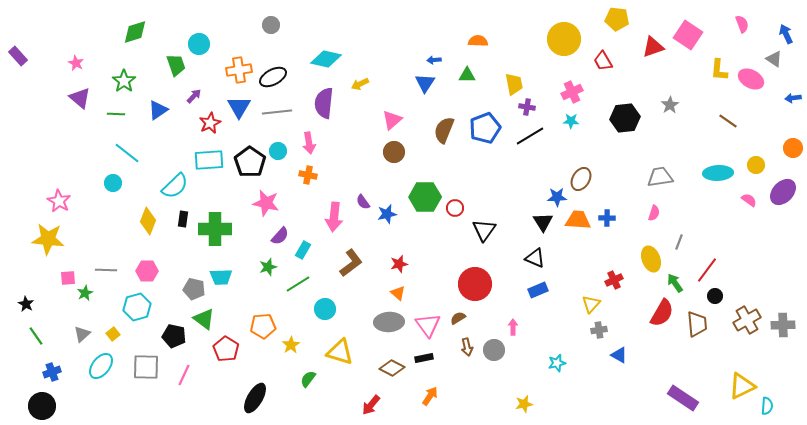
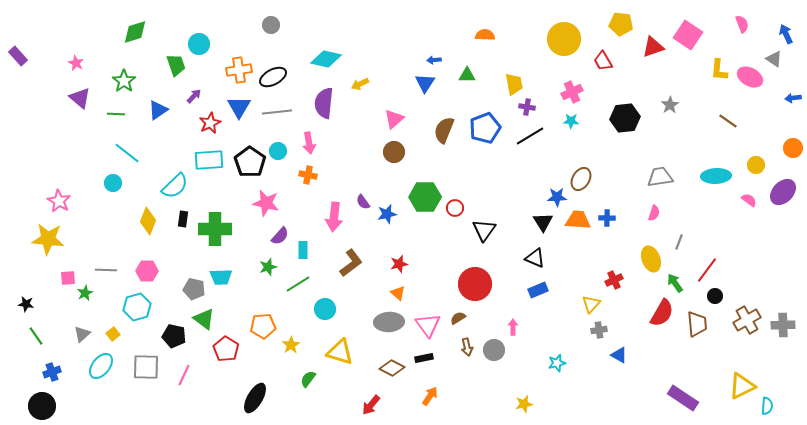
yellow pentagon at (617, 19): moved 4 px right, 5 px down
orange semicircle at (478, 41): moved 7 px right, 6 px up
pink ellipse at (751, 79): moved 1 px left, 2 px up
pink triangle at (392, 120): moved 2 px right, 1 px up
cyan ellipse at (718, 173): moved 2 px left, 3 px down
cyan rectangle at (303, 250): rotated 30 degrees counterclockwise
black star at (26, 304): rotated 21 degrees counterclockwise
